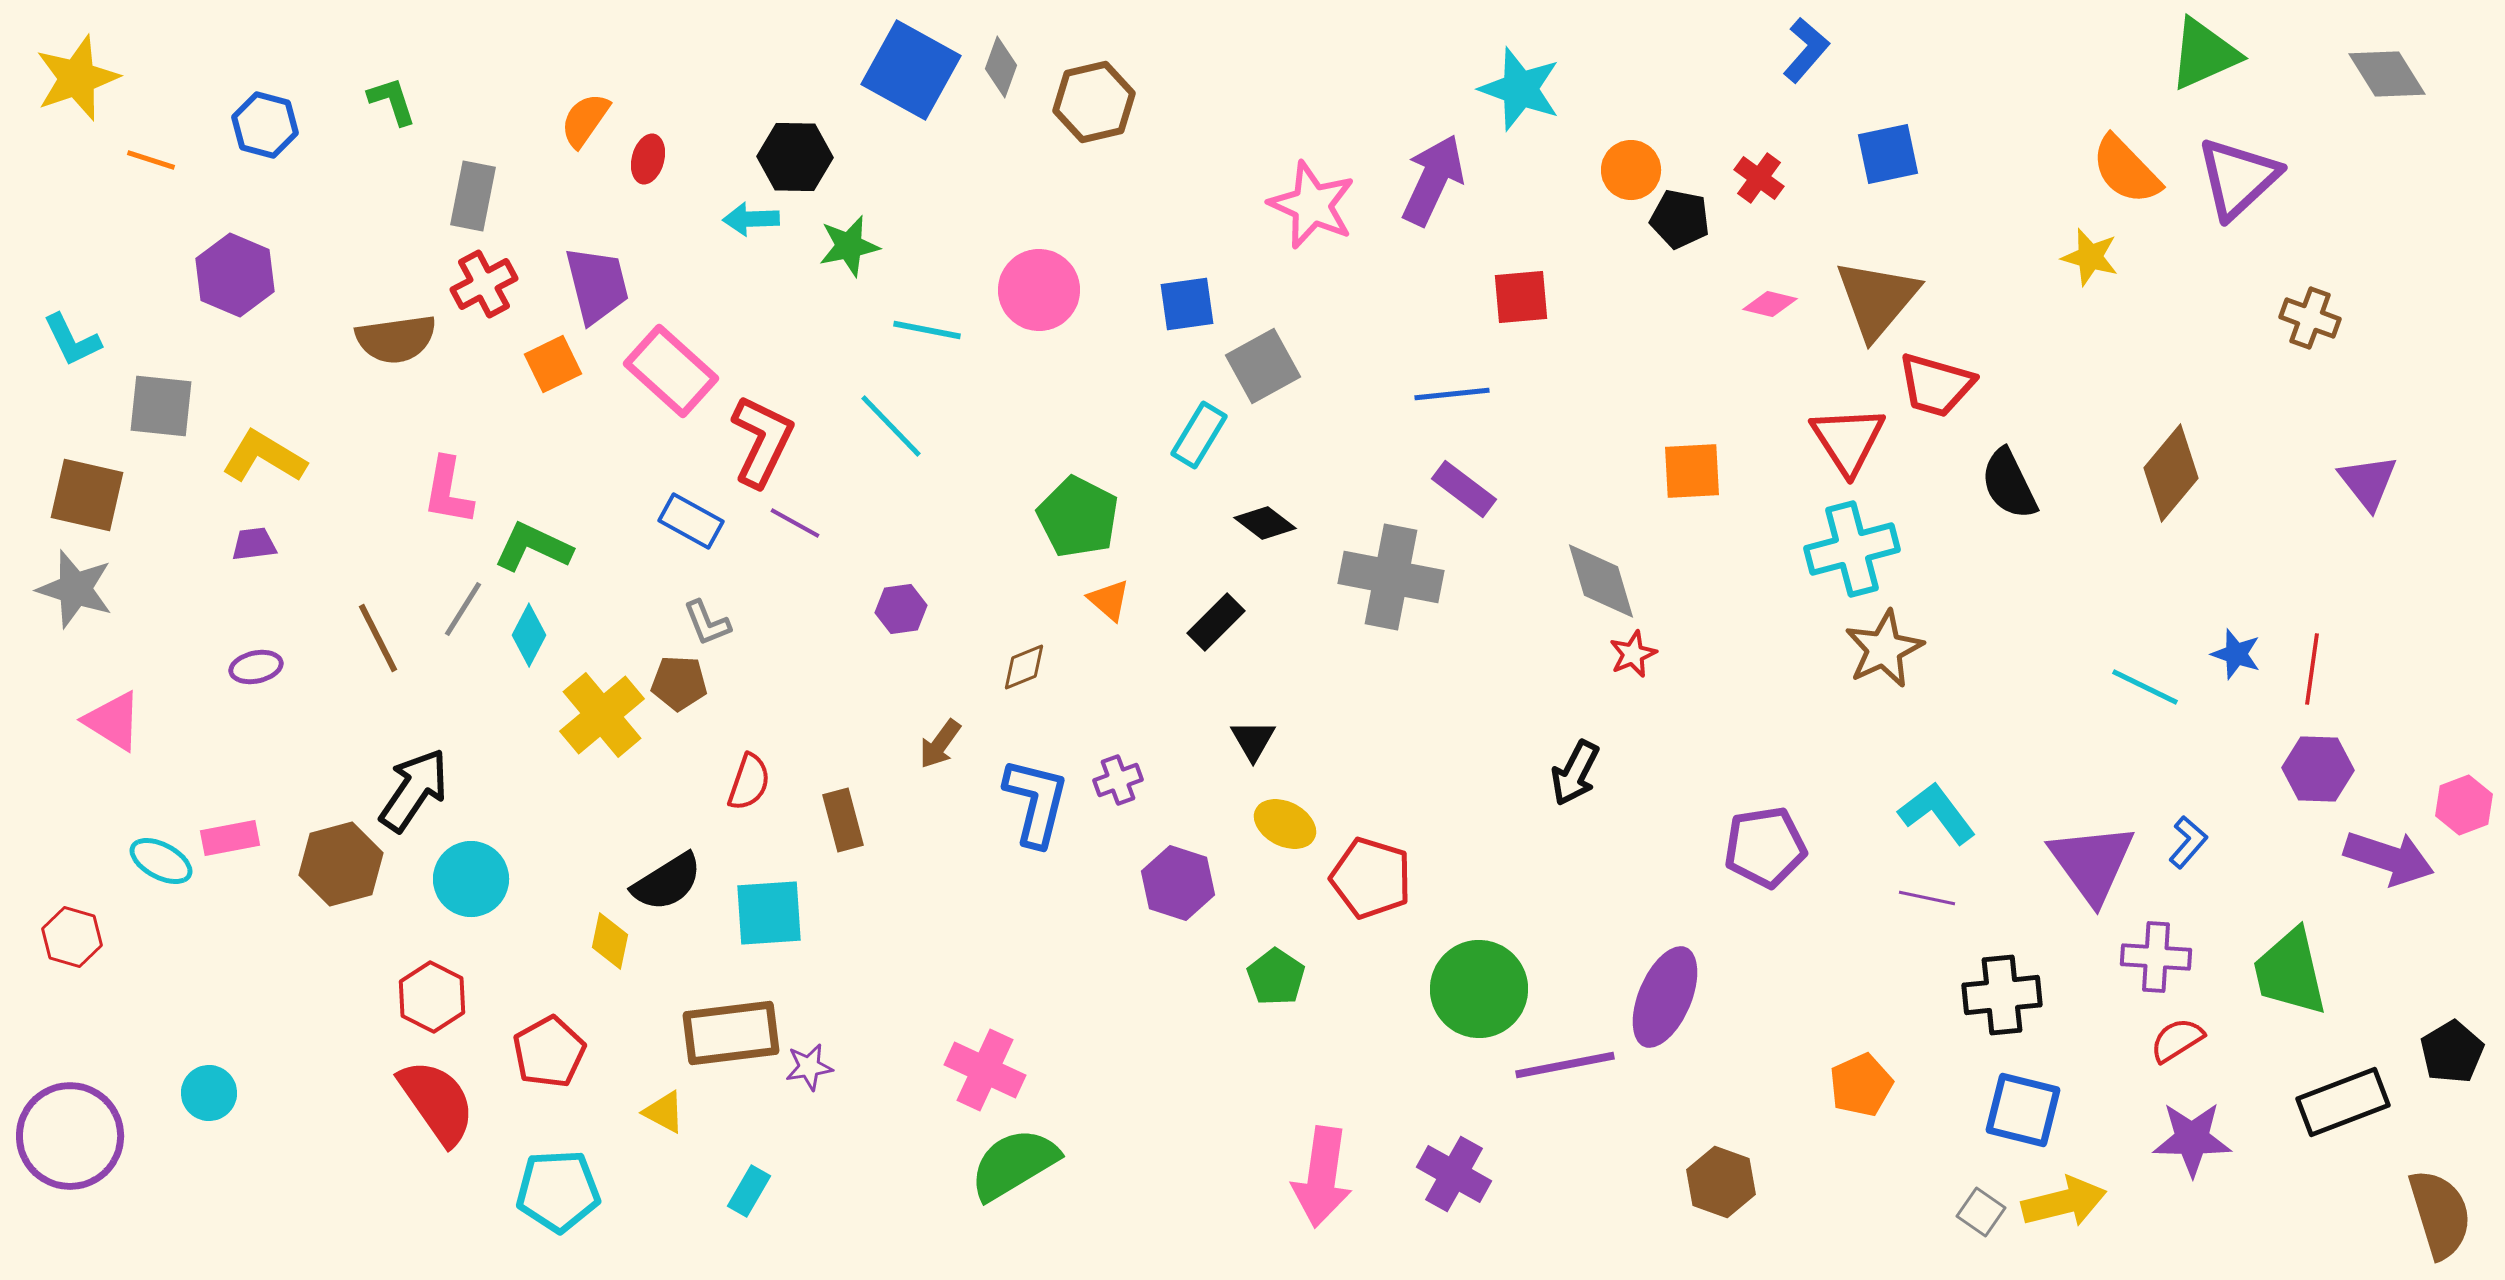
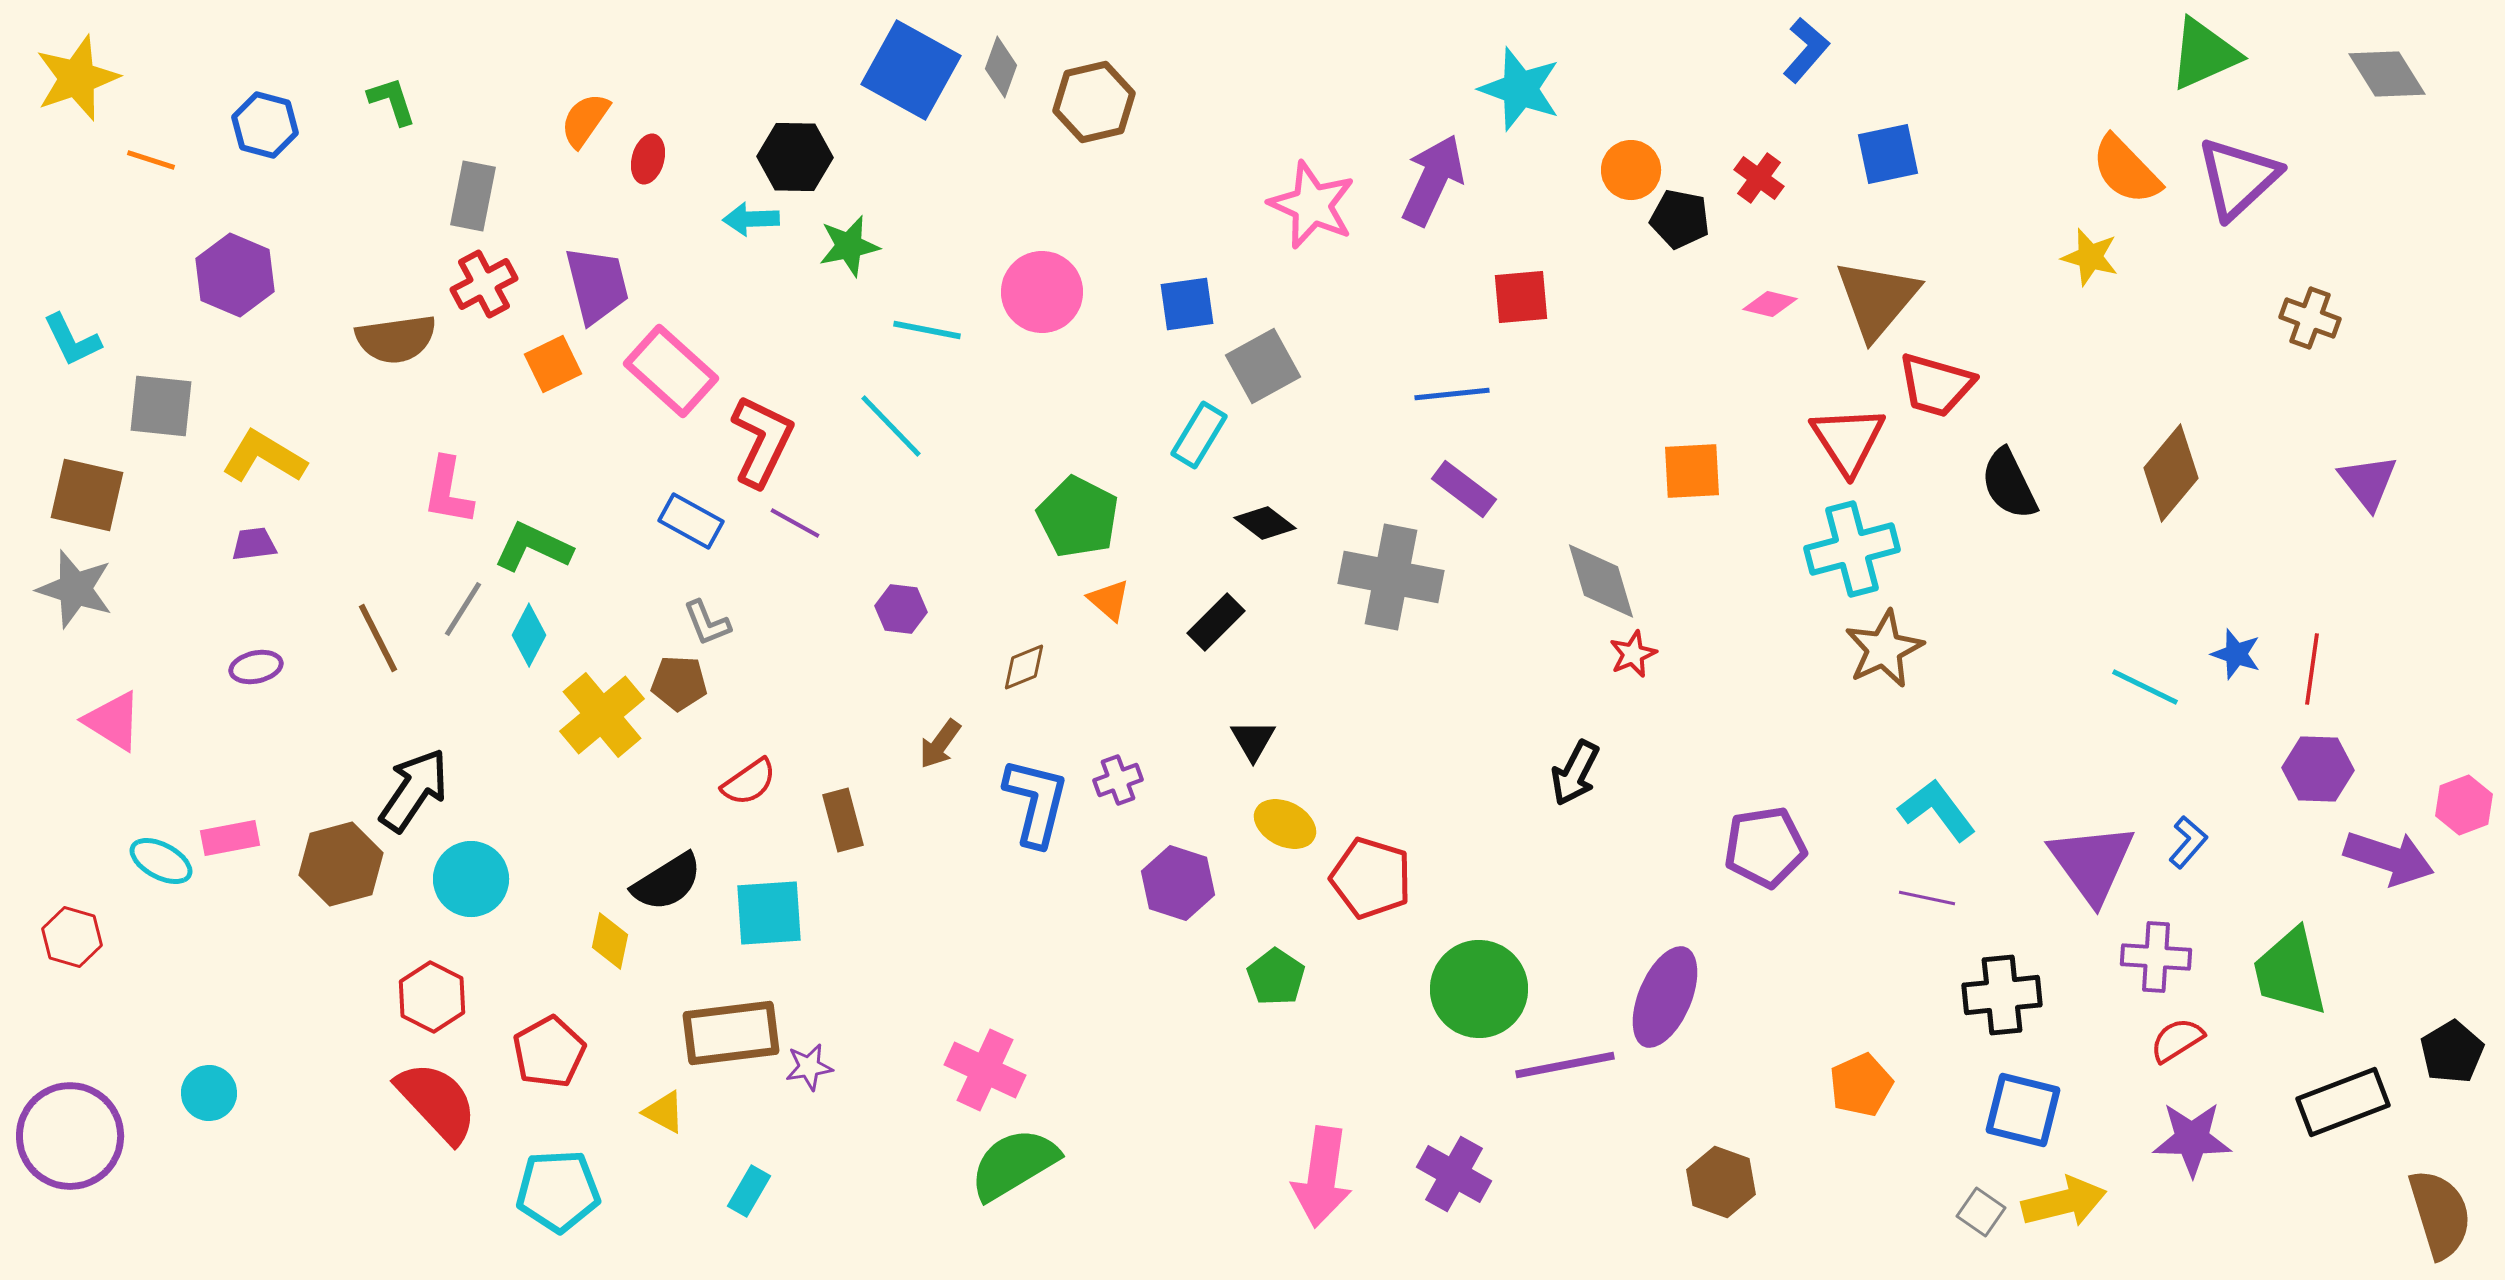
pink circle at (1039, 290): moved 3 px right, 2 px down
purple hexagon at (901, 609): rotated 15 degrees clockwise
red semicircle at (749, 782): rotated 36 degrees clockwise
cyan L-shape at (1937, 813): moved 3 px up
red semicircle at (437, 1102): rotated 8 degrees counterclockwise
